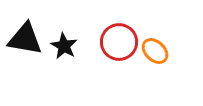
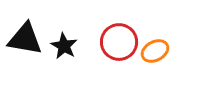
orange ellipse: rotated 72 degrees counterclockwise
